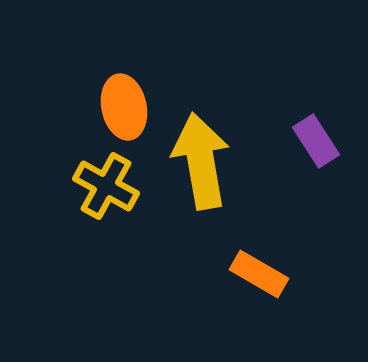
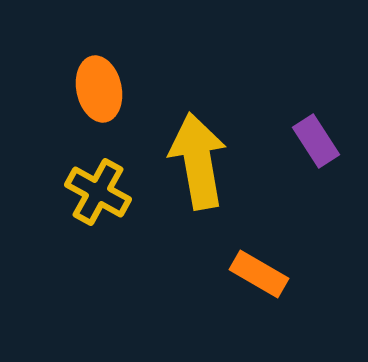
orange ellipse: moved 25 px left, 18 px up
yellow arrow: moved 3 px left
yellow cross: moved 8 px left, 6 px down
